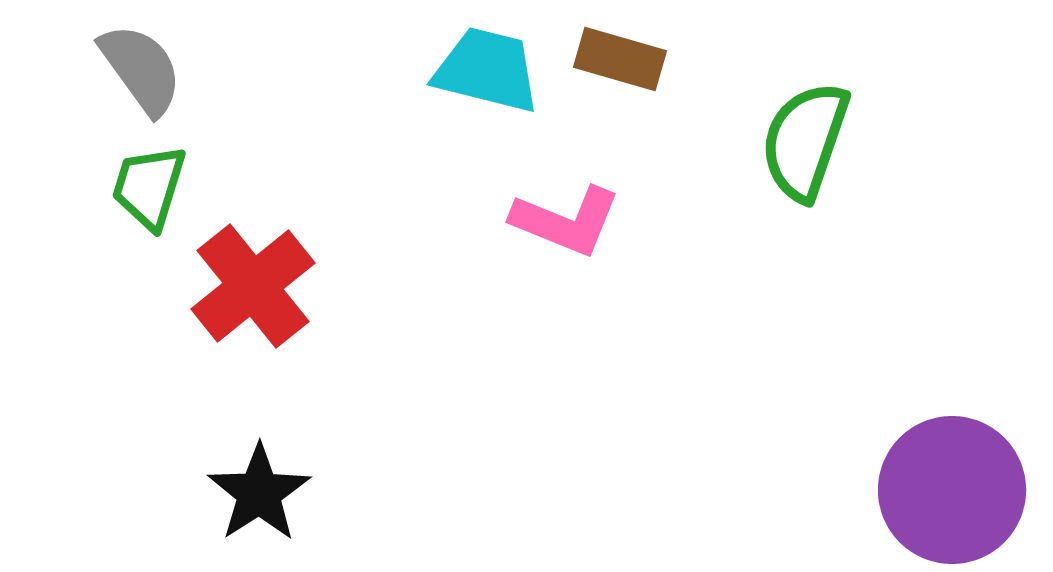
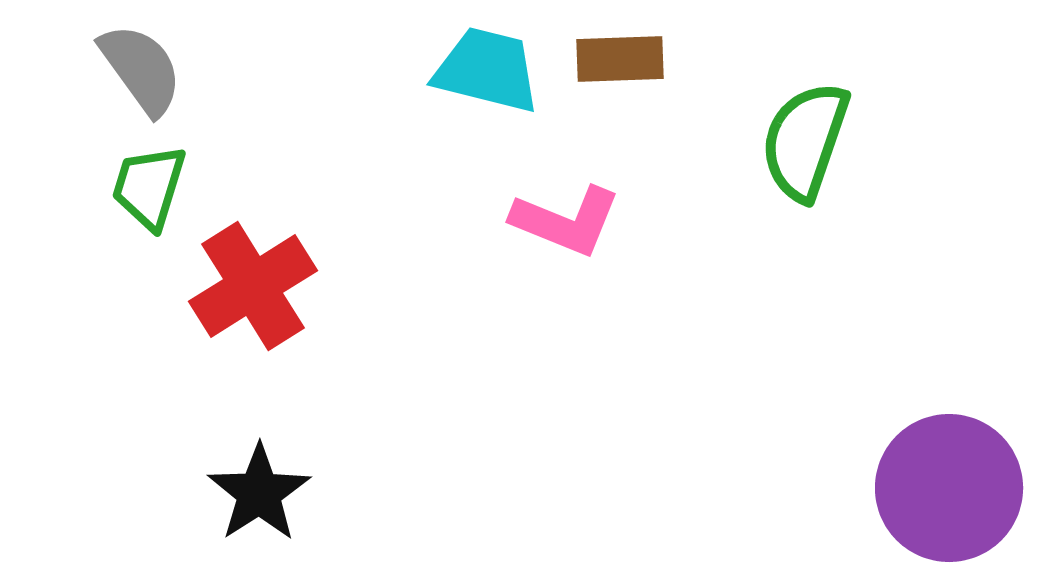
brown rectangle: rotated 18 degrees counterclockwise
red cross: rotated 7 degrees clockwise
purple circle: moved 3 px left, 2 px up
